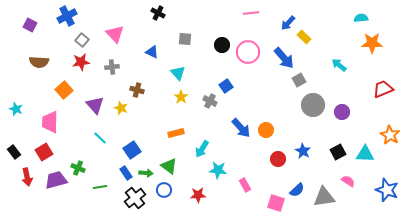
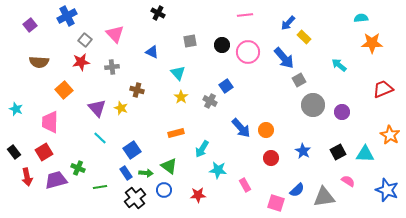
pink line at (251, 13): moved 6 px left, 2 px down
purple square at (30, 25): rotated 24 degrees clockwise
gray square at (185, 39): moved 5 px right, 2 px down; rotated 16 degrees counterclockwise
gray square at (82, 40): moved 3 px right
purple triangle at (95, 105): moved 2 px right, 3 px down
red circle at (278, 159): moved 7 px left, 1 px up
